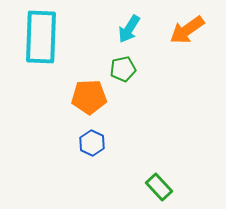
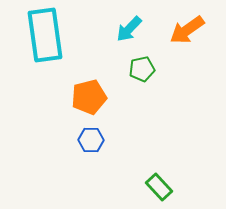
cyan arrow: rotated 12 degrees clockwise
cyan rectangle: moved 4 px right, 2 px up; rotated 10 degrees counterclockwise
green pentagon: moved 19 px right
orange pentagon: rotated 12 degrees counterclockwise
blue hexagon: moved 1 px left, 3 px up; rotated 25 degrees counterclockwise
